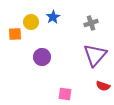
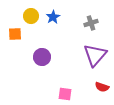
yellow circle: moved 6 px up
red semicircle: moved 1 px left, 1 px down
